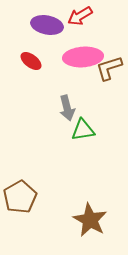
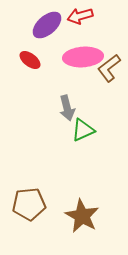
red arrow: rotated 15 degrees clockwise
purple ellipse: rotated 52 degrees counterclockwise
red ellipse: moved 1 px left, 1 px up
brown L-shape: rotated 20 degrees counterclockwise
green triangle: rotated 15 degrees counterclockwise
brown pentagon: moved 9 px right, 7 px down; rotated 24 degrees clockwise
brown star: moved 8 px left, 4 px up
